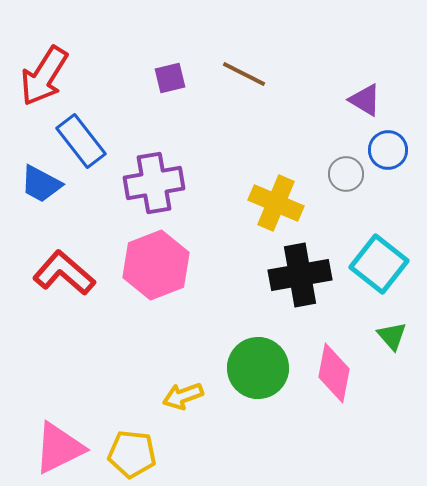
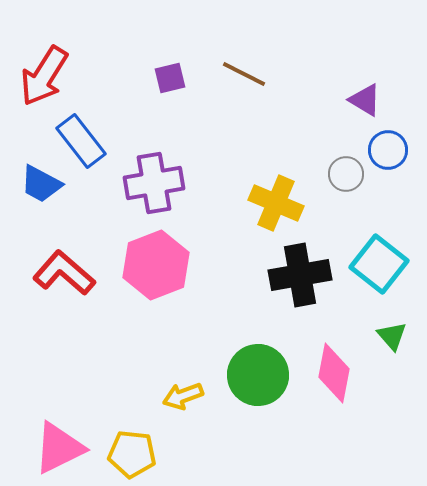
green circle: moved 7 px down
